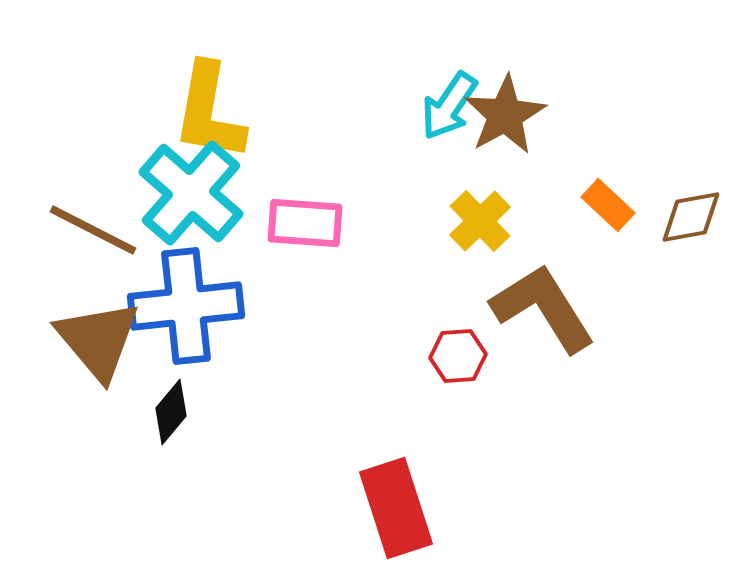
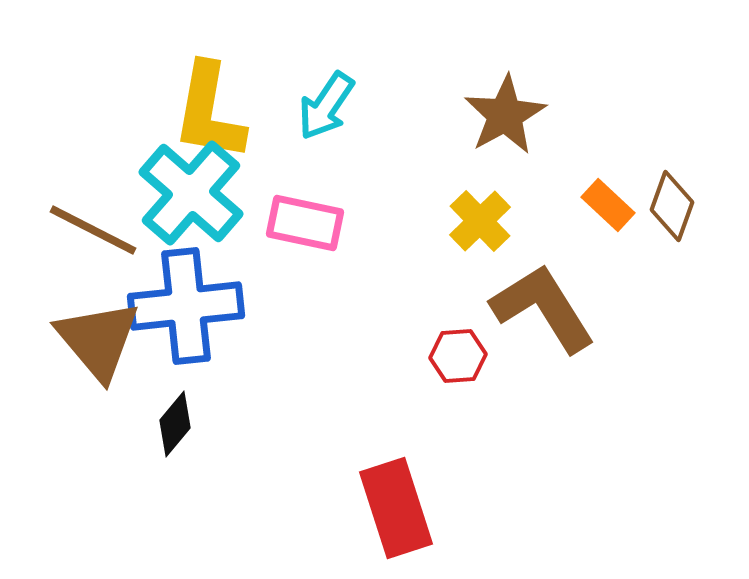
cyan arrow: moved 123 px left
brown diamond: moved 19 px left, 11 px up; rotated 60 degrees counterclockwise
pink rectangle: rotated 8 degrees clockwise
black diamond: moved 4 px right, 12 px down
